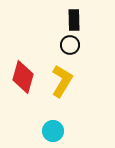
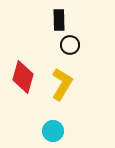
black rectangle: moved 15 px left
yellow L-shape: moved 3 px down
